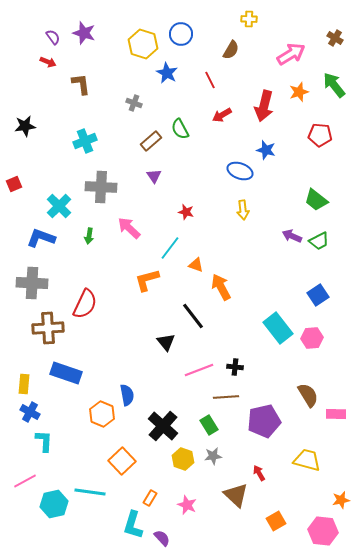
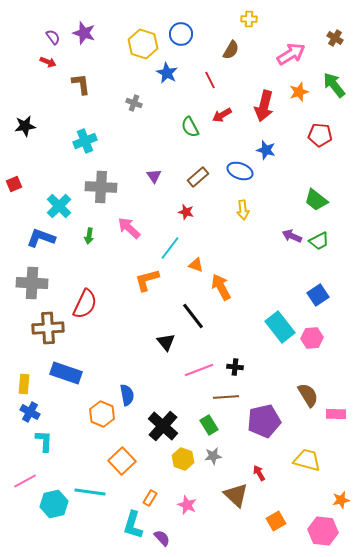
green semicircle at (180, 129): moved 10 px right, 2 px up
brown rectangle at (151, 141): moved 47 px right, 36 px down
cyan rectangle at (278, 328): moved 2 px right, 1 px up
